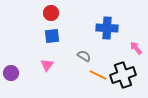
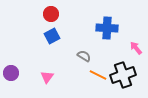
red circle: moved 1 px down
blue square: rotated 21 degrees counterclockwise
pink triangle: moved 12 px down
